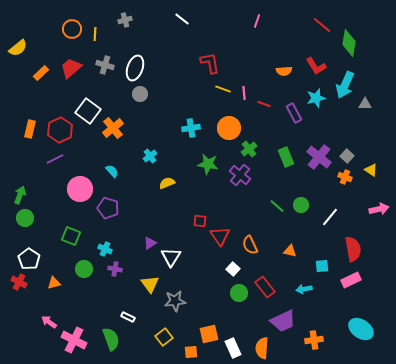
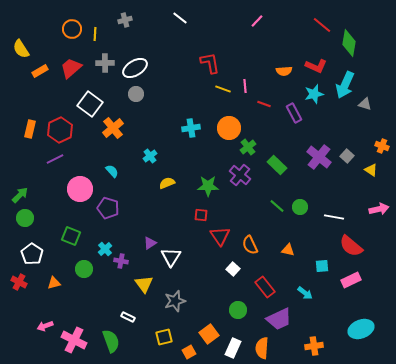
white line at (182, 19): moved 2 px left, 1 px up
pink line at (257, 21): rotated 24 degrees clockwise
yellow semicircle at (18, 48): moved 3 px right, 1 px down; rotated 96 degrees clockwise
gray cross at (105, 65): moved 2 px up; rotated 18 degrees counterclockwise
red L-shape at (316, 66): rotated 35 degrees counterclockwise
white ellipse at (135, 68): rotated 40 degrees clockwise
orange rectangle at (41, 73): moved 1 px left, 2 px up; rotated 14 degrees clockwise
pink line at (244, 93): moved 1 px right, 7 px up
gray circle at (140, 94): moved 4 px left
cyan star at (316, 98): moved 2 px left, 4 px up
gray triangle at (365, 104): rotated 16 degrees clockwise
white square at (88, 111): moved 2 px right, 7 px up
green cross at (249, 149): moved 1 px left, 2 px up
green rectangle at (286, 157): moved 9 px left, 8 px down; rotated 24 degrees counterclockwise
green star at (208, 164): moved 22 px down; rotated 10 degrees counterclockwise
orange cross at (345, 177): moved 37 px right, 31 px up
green arrow at (20, 195): rotated 24 degrees clockwise
green circle at (301, 205): moved 1 px left, 2 px down
white line at (330, 217): moved 4 px right; rotated 60 degrees clockwise
red square at (200, 221): moved 1 px right, 6 px up
cyan cross at (105, 249): rotated 24 degrees clockwise
red semicircle at (353, 249): moved 2 px left, 3 px up; rotated 140 degrees clockwise
orange triangle at (290, 251): moved 2 px left, 1 px up
white pentagon at (29, 259): moved 3 px right, 5 px up
purple cross at (115, 269): moved 6 px right, 8 px up
yellow triangle at (150, 284): moved 6 px left
cyan arrow at (304, 289): moved 1 px right, 4 px down; rotated 133 degrees counterclockwise
green circle at (239, 293): moved 1 px left, 17 px down
gray star at (175, 301): rotated 10 degrees counterclockwise
purple trapezoid at (283, 321): moved 4 px left, 2 px up
pink arrow at (49, 322): moved 4 px left, 4 px down; rotated 56 degrees counterclockwise
cyan ellipse at (361, 329): rotated 55 degrees counterclockwise
orange square at (209, 334): rotated 24 degrees counterclockwise
yellow square at (164, 337): rotated 24 degrees clockwise
green semicircle at (111, 339): moved 2 px down
orange cross at (314, 340): moved 6 px down
white rectangle at (233, 348): rotated 48 degrees clockwise
orange square at (191, 352): moved 2 px left; rotated 24 degrees counterclockwise
